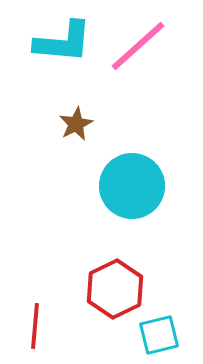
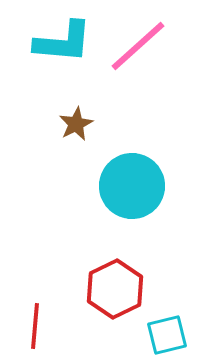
cyan square: moved 8 px right
